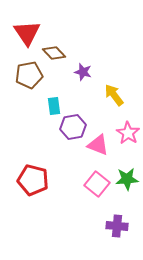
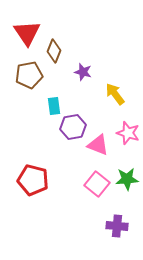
brown diamond: moved 2 px up; rotated 65 degrees clockwise
yellow arrow: moved 1 px right, 1 px up
pink star: rotated 15 degrees counterclockwise
